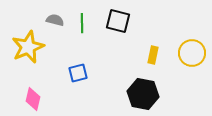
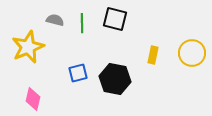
black square: moved 3 px left, 2 px up
black hexagon: moved 28 px left, 15 px up
